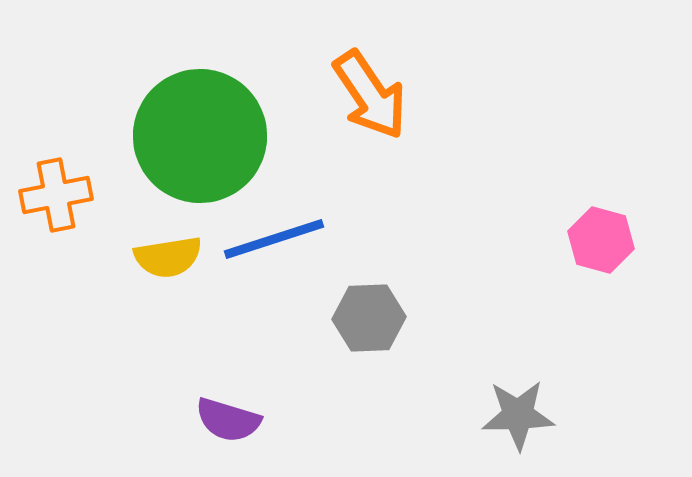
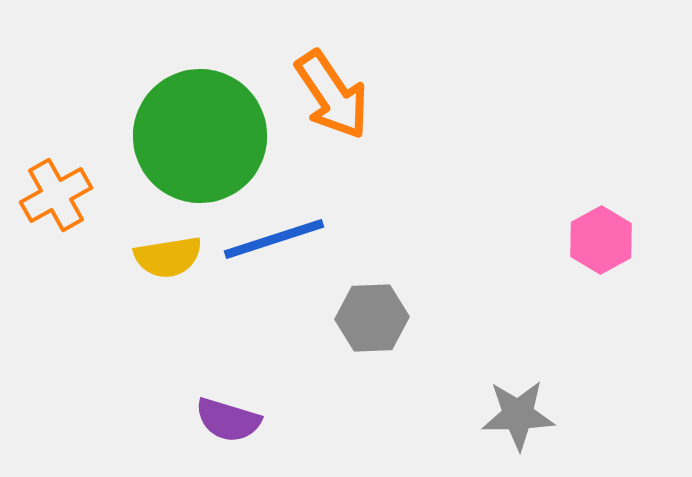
orange arrow: moved 38 px left
orange cross: rotated 18 degrees counterclockwise
pink hexagon: rotated 16 degrees clockwise
gray hexagon: moved 3 px right
